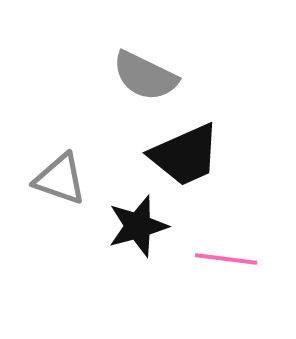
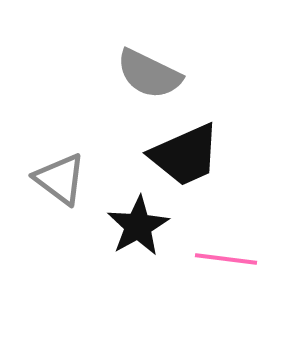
gray semicircle: moved 4 px right, 2 px up
gray triangle: rotated 18 degrees clockwise
black star: rotated 14 degrees counterclockwise
